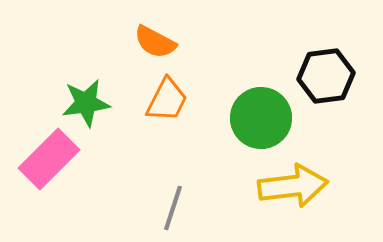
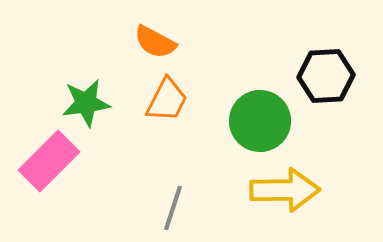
black hexagon: rotated 4 degrees clockwise
green circle: moved 1 px left, 3 px down
pink rectangle: moved 2 px down
yellow arrow: moved 8 px left, 4 px down; rotated 6 degrees clockwise
